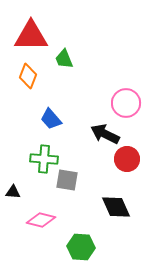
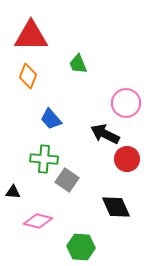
green trapezoid: moved 14 px right, 5 px down
gray square: rotated 25 degrees clockwise
pink diamond: moved 3 px left, 1 px down
